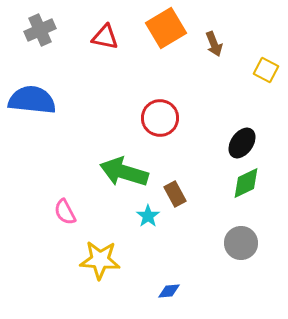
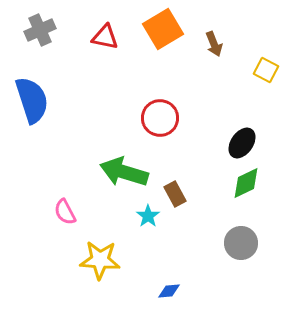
orange square: moved 3 px left, 1 px down
blue semicircle: rotated 66 degrees clockwise
